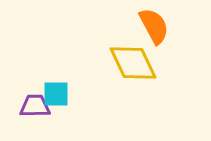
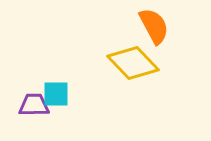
yellow diamond: rotated 18 degrees counterclockwise
purple trapezoid: moved 1 px left, 1 px up
